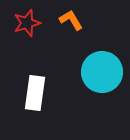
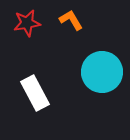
red star: rotated 8 degrees clockwise
white rectangle: rotated 36 degrees counterclockwise
